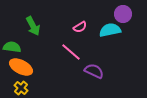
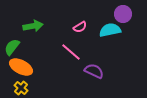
green arrow: rotated 72 degrees counterclockwise
green semicircle: rotated 60 degrees counterclockwise
